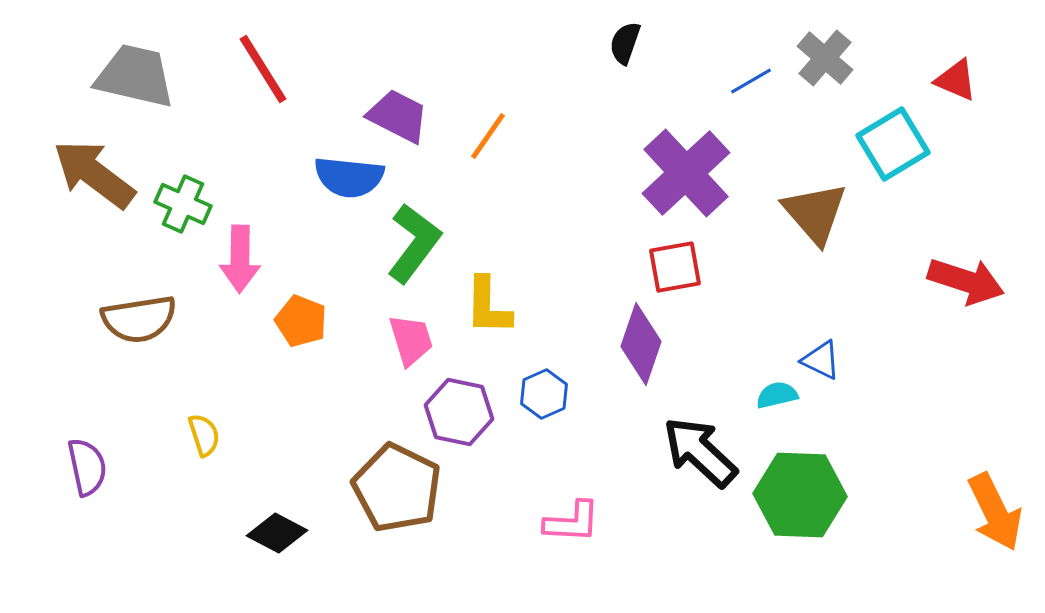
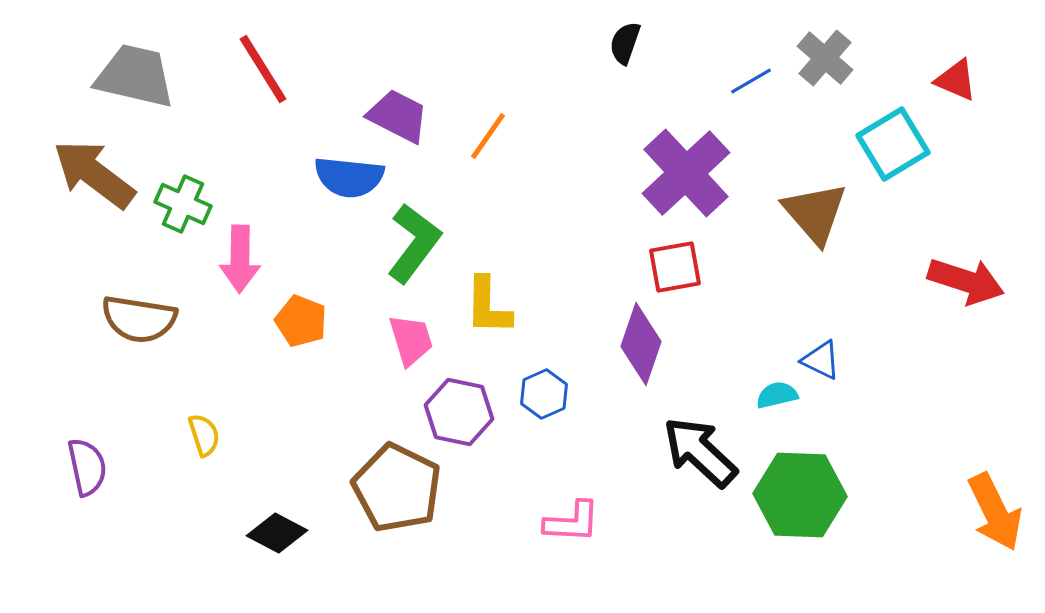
brown semicircle: rotated 18 degrees clockwise
